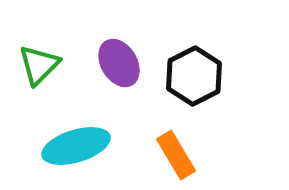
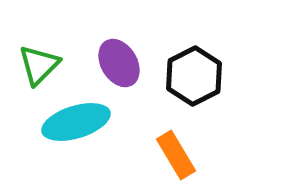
cyan ellipse: moved 24 px up
